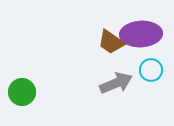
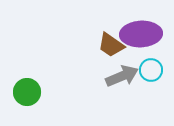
brown trapezoid: moved 3 px down
gray arrow: moved 6 px right, 7 px up
green circle: moved 5 px right
